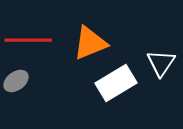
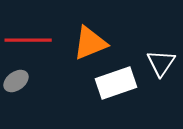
white rectangle: rotated 12 degrees clockwise
